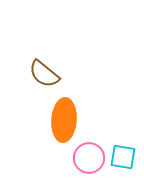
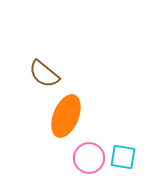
orange ellipse: moved 2 px right, 4 px up; rotated 18 degrees clockwise
